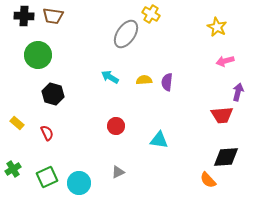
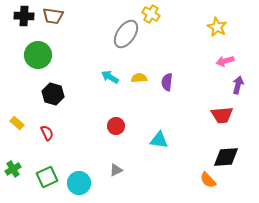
yellow semicircle: moved 5 px left, 2 px up
purple arrow: moved 7 px up
gray triangle: moved 2 px left, 2 px up
